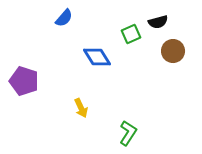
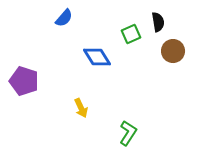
black semicircle: rotated 84 degrees counterclockwise
